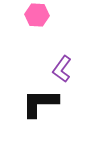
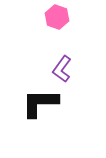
pink hexagon: moved 20 px right, 2 px down; rotated 15 degrees clockwise
